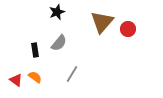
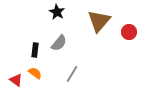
black star: rotated 21 degrees counterclockwise
brown triangle: moved 3 px left, 1 px up
red circle: moved 1 px right, 3 px down
black rectangle: rotated 16 degrees clockwise
orange semicircle: moved 4 px up
